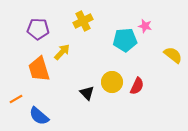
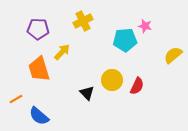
yellow semicircle: rotated 78 degrees counterclockwise
yellow circle: moved 2 px up
